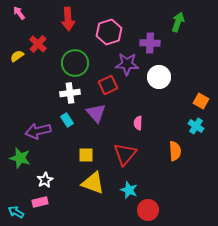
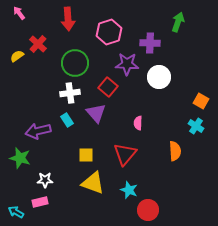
red square: moved 2 px down; rotated 24 degrees counterclockwise
white star: rotated 28 degrees clockwise
